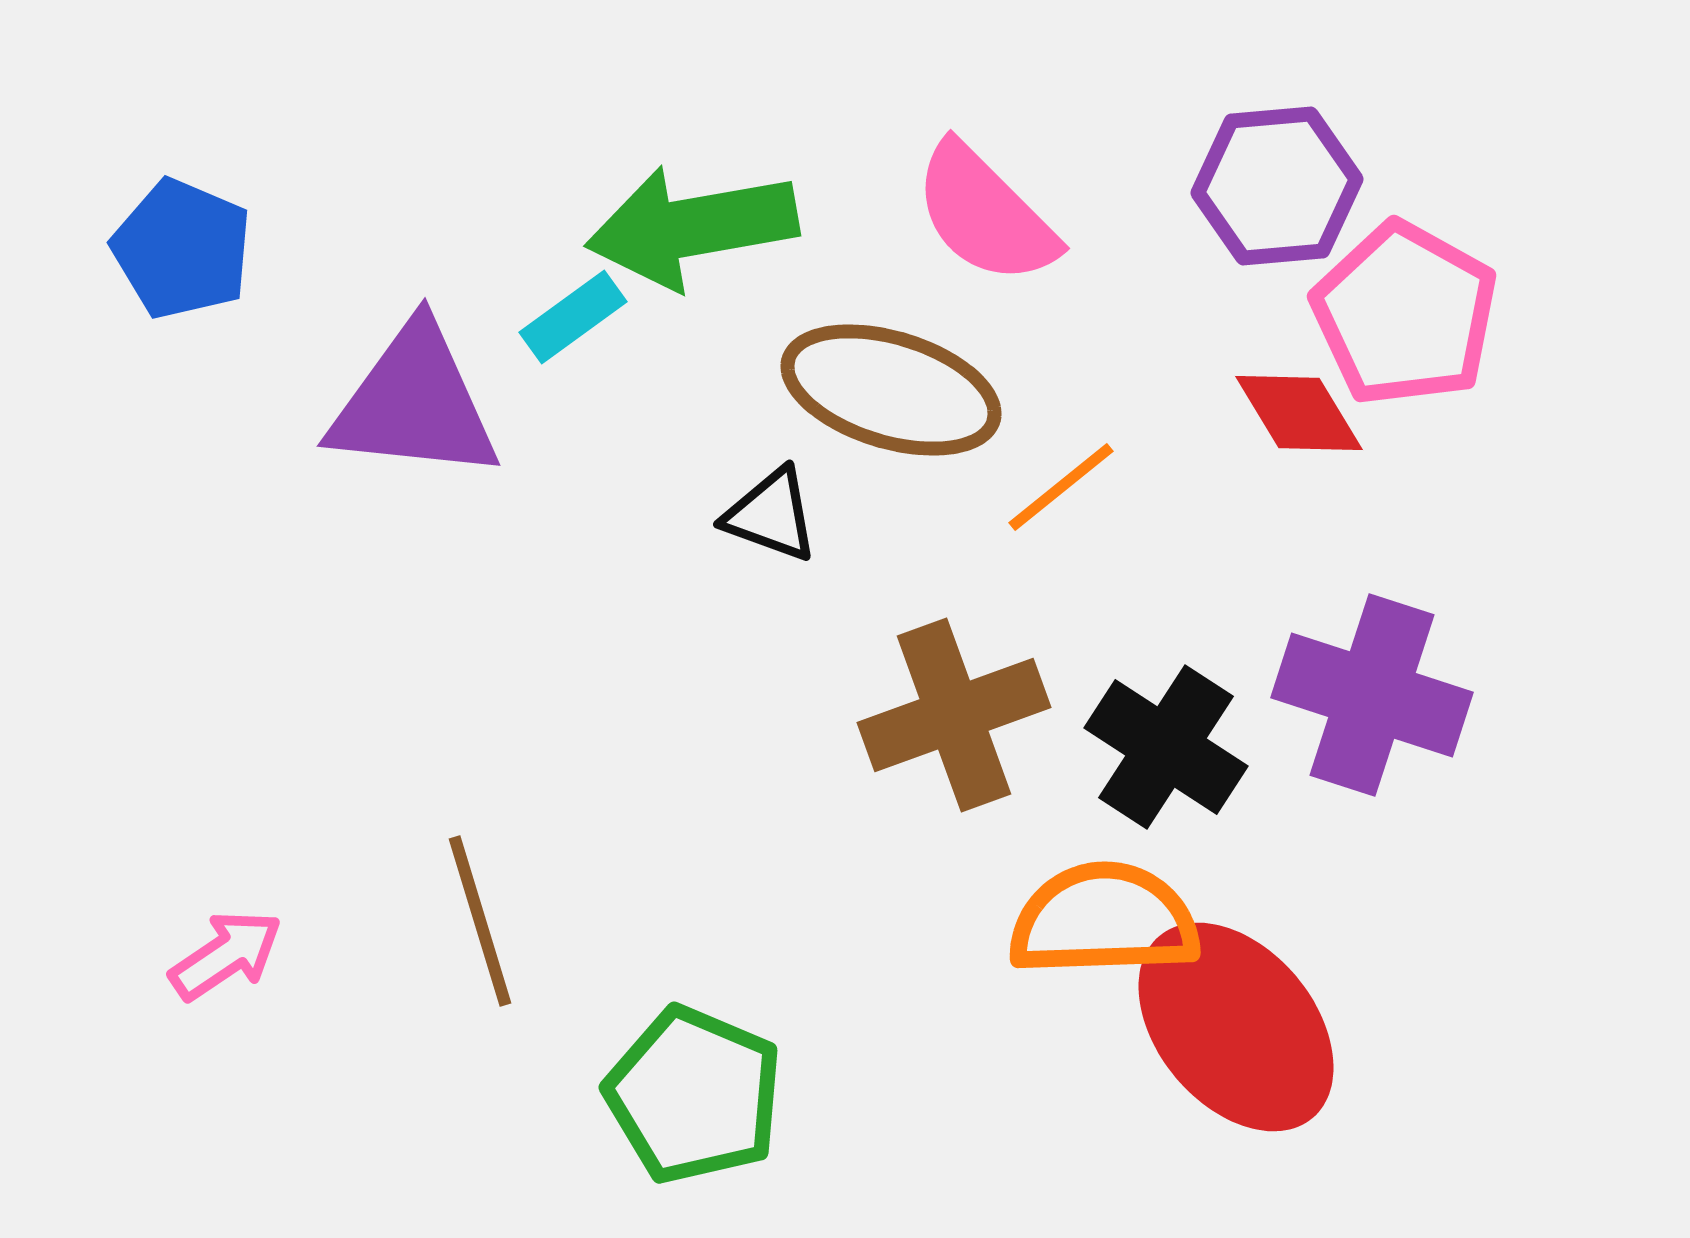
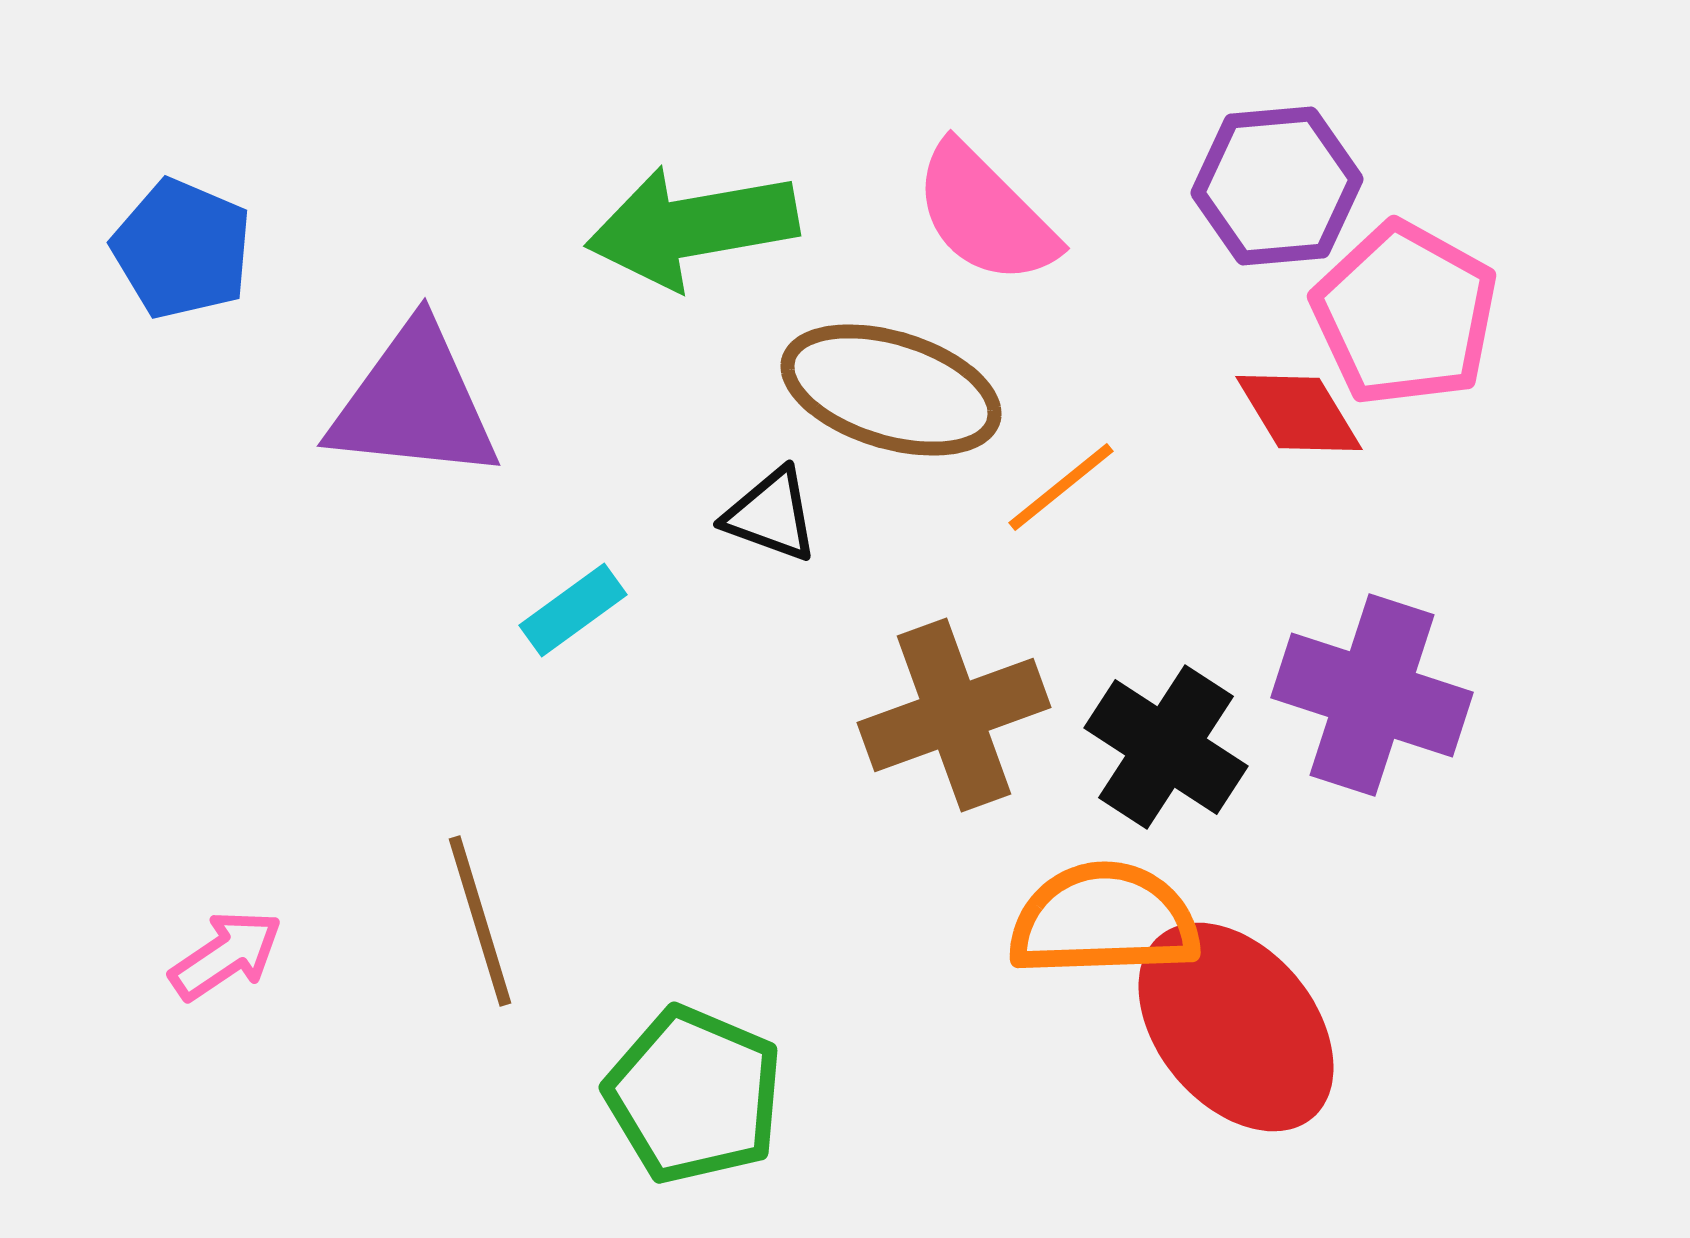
cyan rectangle: moved 293 px down
